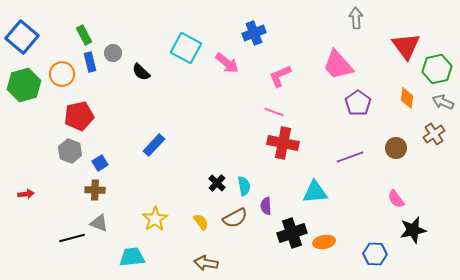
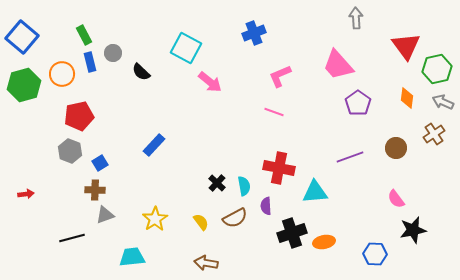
pink arrow at (227, 63): moved 17 px left, 19 px down
red cross at (283, 143): moved 4 px left, 25 px down
gray triangle at (99, 223): moved 6 px right, 8 px up; rotated 42 degrees counterclockwise
